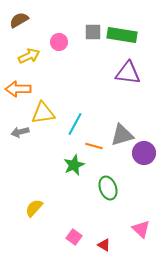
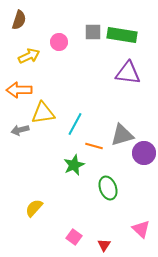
brown semicircle: rotated 138 degrees clockwise
orange arrow: moved 1 px right, 1 px down
gray arrow: moved 2 px up
red triangle: rotated 32 degrees clockwise
